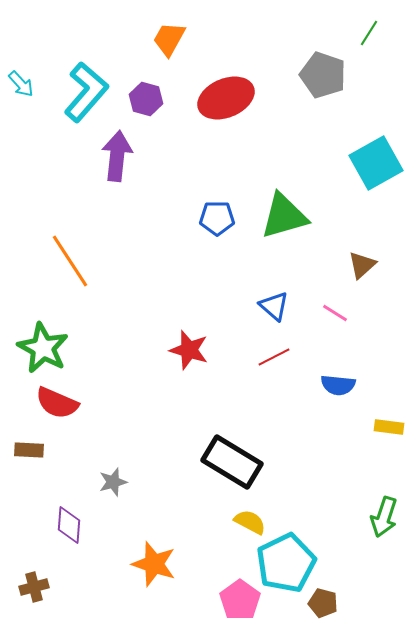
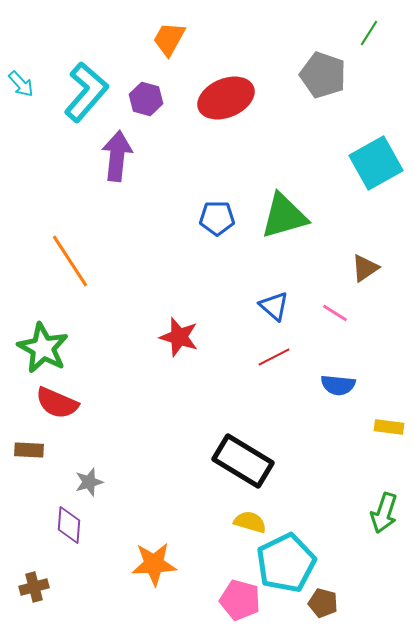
brown triangle: moved 3 px right, 3 px down; rotated 8 degrees clockwise
red star: moved 10 px left, 13 px up
black rectangle: moved 11 px right, 1 px up
gray star: moved 24 px left
green arrow: moved 4 px up
yellow semicircle: rotated 12 degrees counterclockwise
orange star: rotated 21 degrees counterclockwise
pink pentagon: rotated 21 degrees counterclockwise
